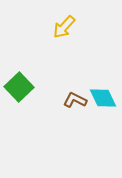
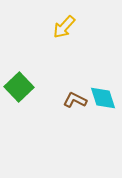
cyan diamond: rotated 8 degrees clockwise
